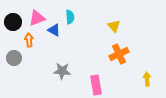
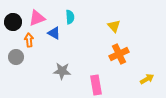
blue triangle: moved 3 px down
gray circle: moved 2 px right, 1 px up
yellow arrow: rotated 64 degrees clockwise
